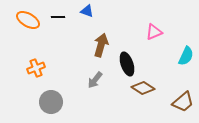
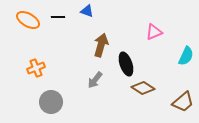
black ellipse: moved 1 px left
